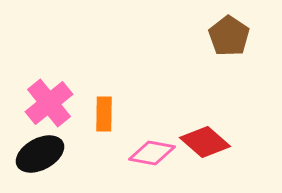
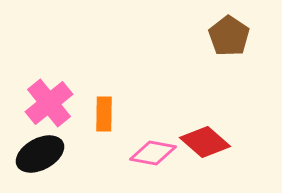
pink diamond: moved 1 px right
